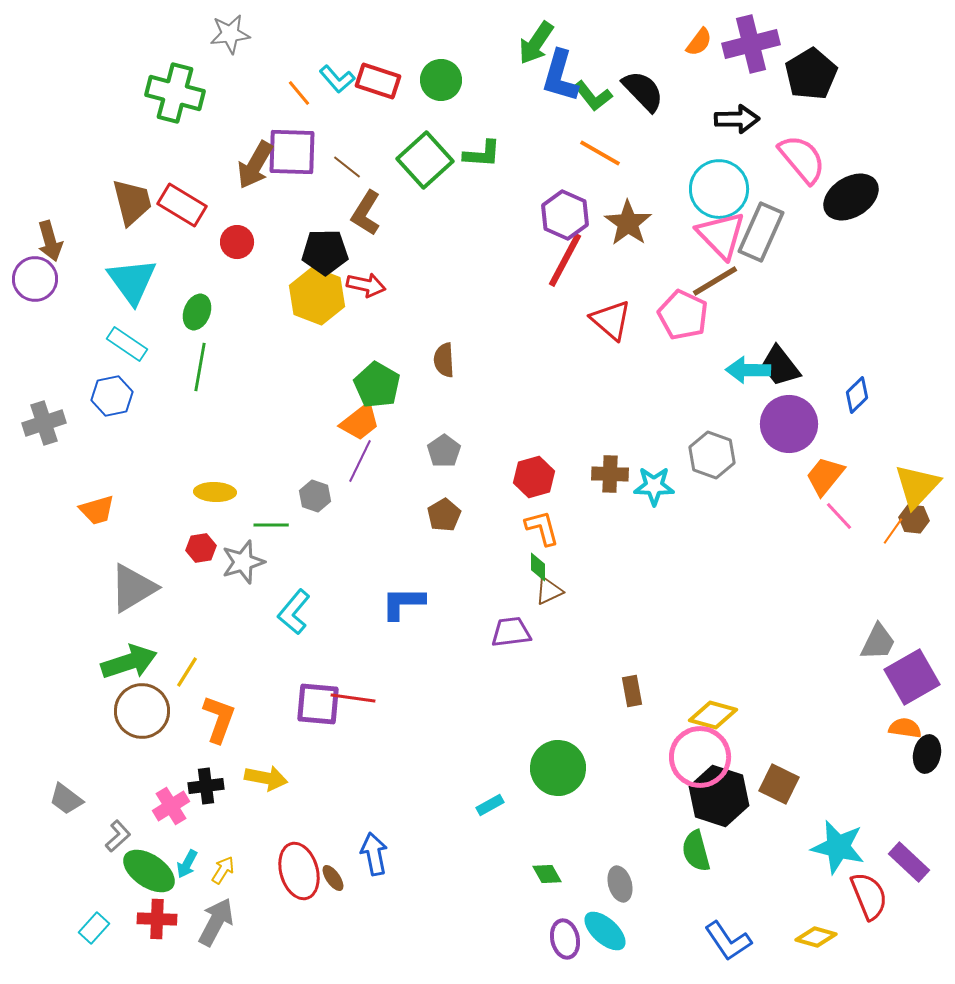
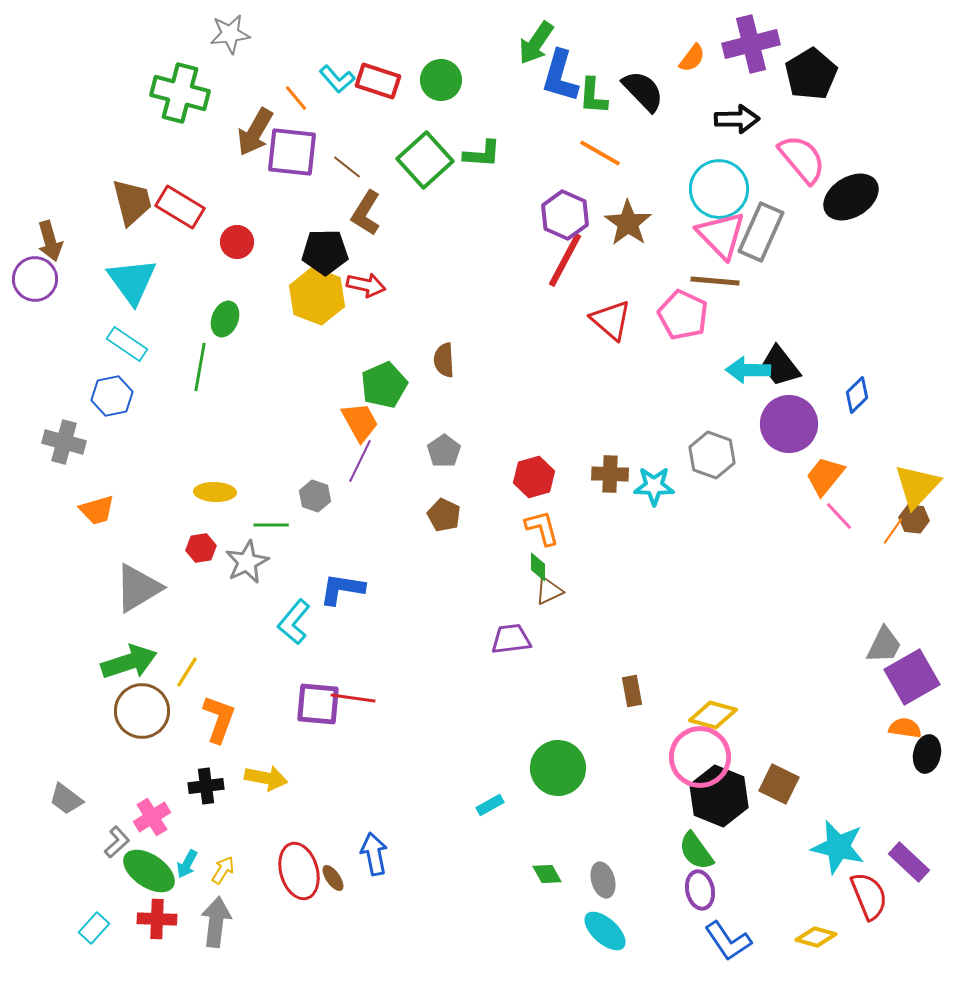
orange semicircle at (699, 42): moved 7 px left, 16 px down
green cross at (175, 93): moved 5 px right
orange line at (299, 93): moved 3 px left, 5 px down
green L-shape at (593, 96): rotated 42 degrees clockwise
purple square at (292, 152): rotated 4 degrees clockwise
brown arrow at (255, 165): moved 33 px up
red rectangle at (182, 205): moved 2 px left, 2 px down
brown line at (715, 281): rotated 36 degrees clockwise
green ellipse at (197, 312): moved 28 px right, 7 px down
green pentagon at (377, 385): moved 7 px right; rotated 18 degrees clockwise
orange trapezoid at (360, 422): rotated 81 degrees counterclockwise
gray cross at (44, 423): moved 20 px right, 19 px down; rotated 33 degrees clockwise
brown pentagon at (444, 515): rotated 16 degrees counterclockwise
gray star at (243, 562): moved 4 px right; rotated 9 degrees counterclockwise
gray triangle at (133, 588): moved 5 px right
blue L-shape at (403, 603): moved 61 px left, 14 px up; rotated 9 degrees clockwise
cyan L-shape at (294, 612): moved 10 px down
purple trapezoid at (511, 632): moved 7 px down
gray trapezoid at (878, 642): moved 6 px right, 3 px down
black hexagon at (719, 796): rotated 4 degrees clockwise
pink cross at (171, 806): moved 19 px left, 11 px down
gray L-shape at (118, 836): moved 1 px left, 6 px down
green semicircle at (696, 851): rotated 21 degrees counterclockwise
gray ellipse at (620, 884): moved 17 px left, 4 px up
gray arrow at (216, 922): rotated 21 degrees counterclockwise
purple ellipse at (565, 939): moved 135 px right, 49 px up
